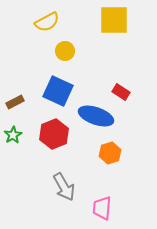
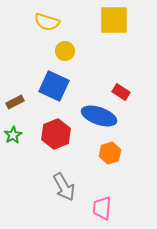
yellow semicircle: rotated 45 degrees clockwise
blue square: moved 4 px left, 5 px up
blue ellipse: moved 3 px right
red hexagon: moved 2 px right
